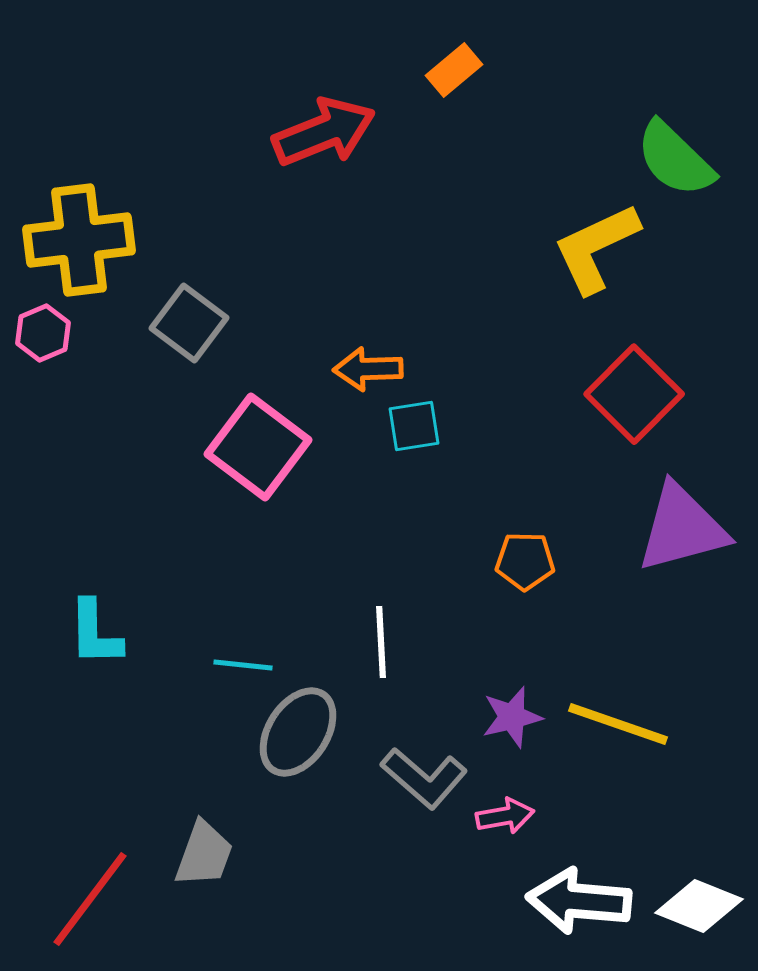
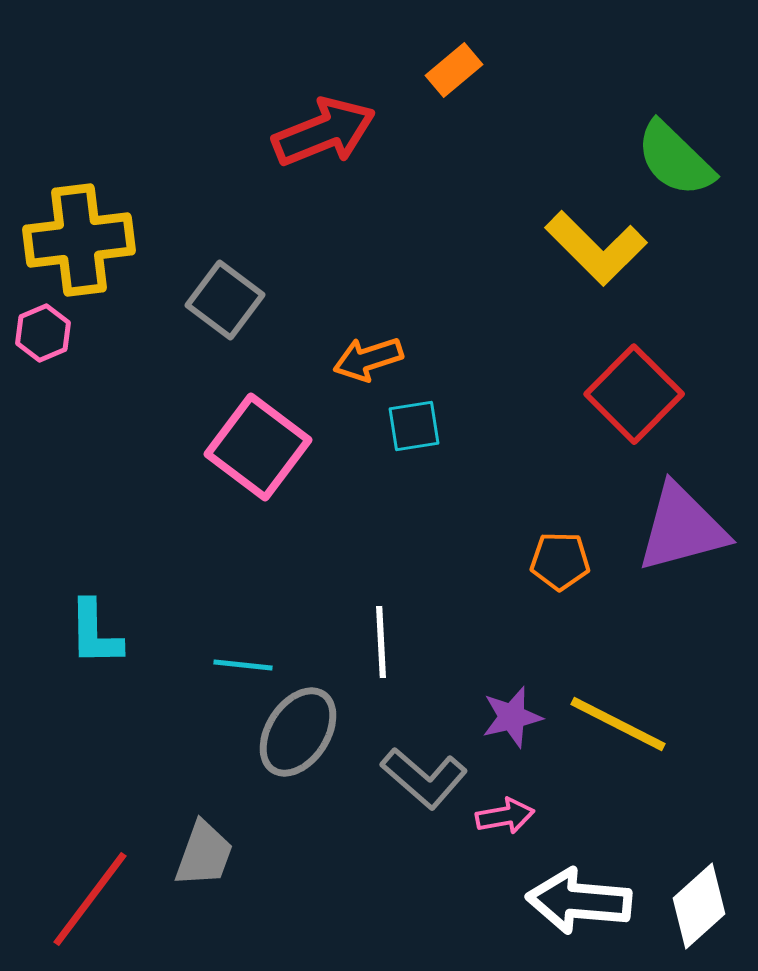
yellow L-shape: rotated 110 degrees counterclockwise
gray square: moved 36 px right, 23 px up
orange arrow: moved 10 px up; rotated 16 degrees counterclockwise
orange pentagon: moved 35 px right
yellow line: rotated 8 degrees clockwise
white diamond: rotated 64 degrees counterclockwise
